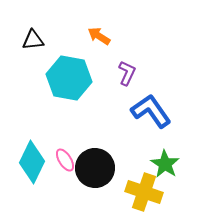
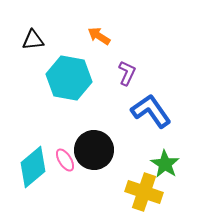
cyan diamond: moved 1 px right, 5 px down; rotated 24 degrees clockwise
black circle: moved 1 px left, 18 px up
